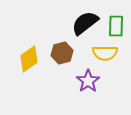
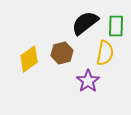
yellow semicircle: rotated 80 degrees counterclockwise
